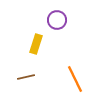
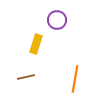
orange line: rotated 36 degrees clockwise
